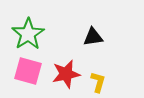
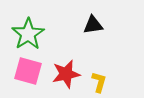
black triangle: moved 12 px up
yellow L-shape: moved 1 px right
